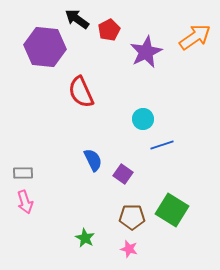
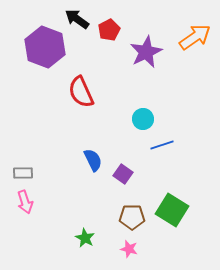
purple hexagon: rotated 15 degrees clockwise
